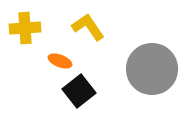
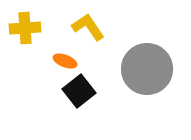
orange ellipse: moved 5 px right
gray circle: moved 5 px left
